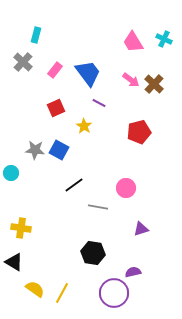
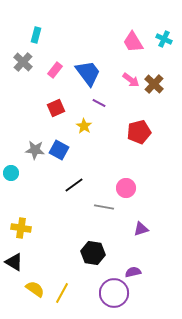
gray line: moved 6 px right
